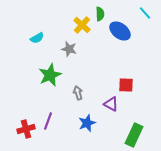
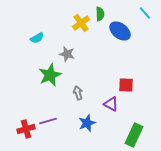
yellow cross: moved 1 px left, 2 px up; rotated 12 degrees clockwise
gray star: moved 2 px left, 5 px down
purple line: rotated 54 degrees clockwise
